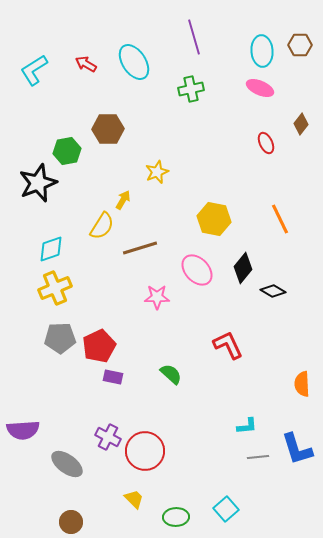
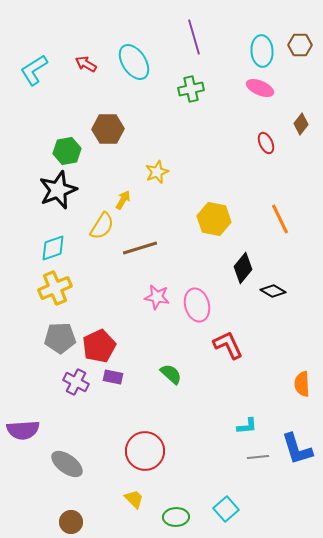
black star at (38, 183): moved 20 px right, 7 px down
cyan diamond at (51, 249): moved 2 px right, 1 px up
pink ellipse at (197, 270): moved 35 px down; rotated 28 degrees clockwise
pink star at (157, 297): rotated 10 degrees clockwise
purple cross at (108, 437): moved 32 px left, 55 px up
